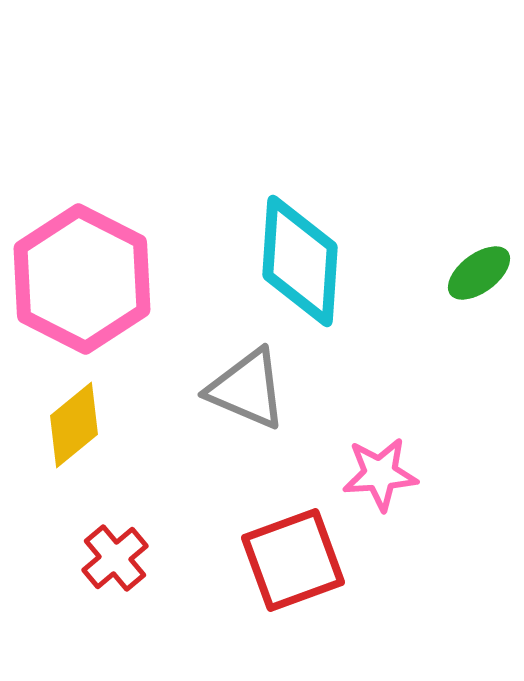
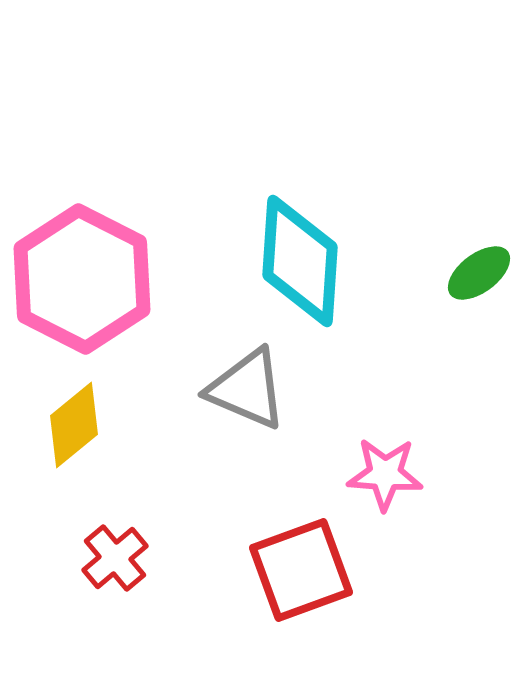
pink star: moved 5 px right; rotated 8 degrees clockwise
red square: moved 8 px right, 10 px down
